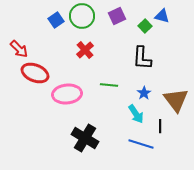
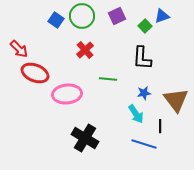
blue triangle: rotated 35 degrees counterclockwise
blue square: rotated 21 degrees counterclockwise
green line: moved 1 px left, 6 px up
blue star: rotated 24 degrees clockwise
blue line: moved 3 px right
